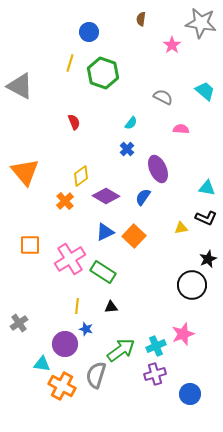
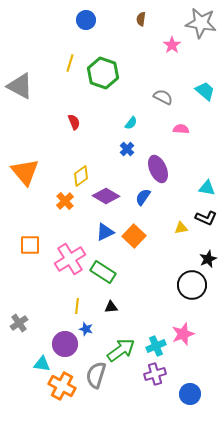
blue circle at (89, 32): moved 3 px left, 12 px up
